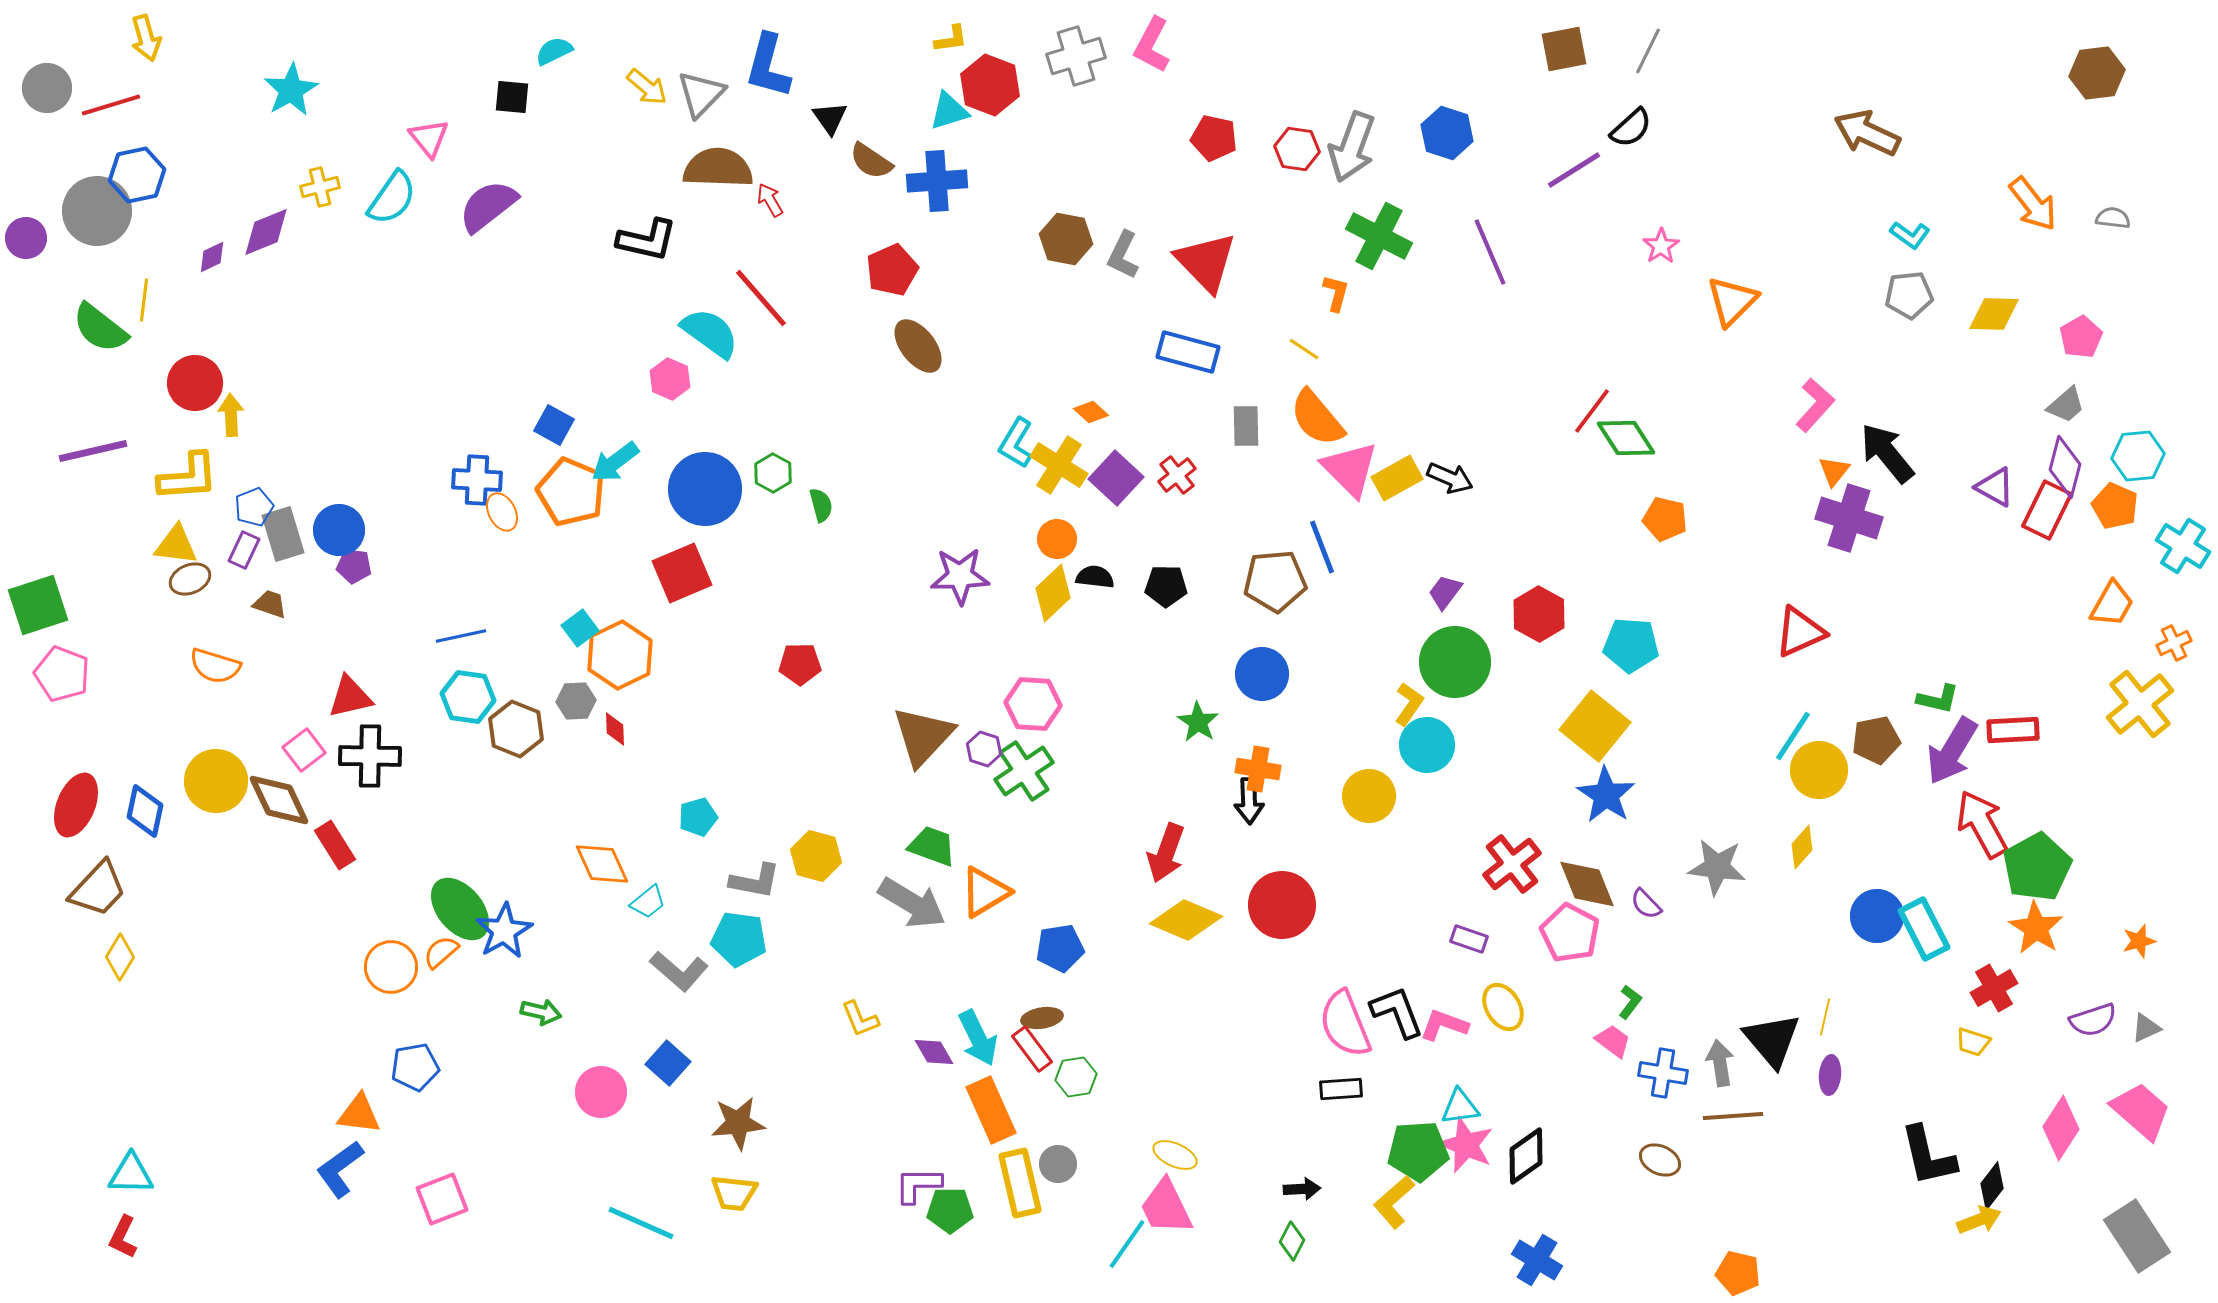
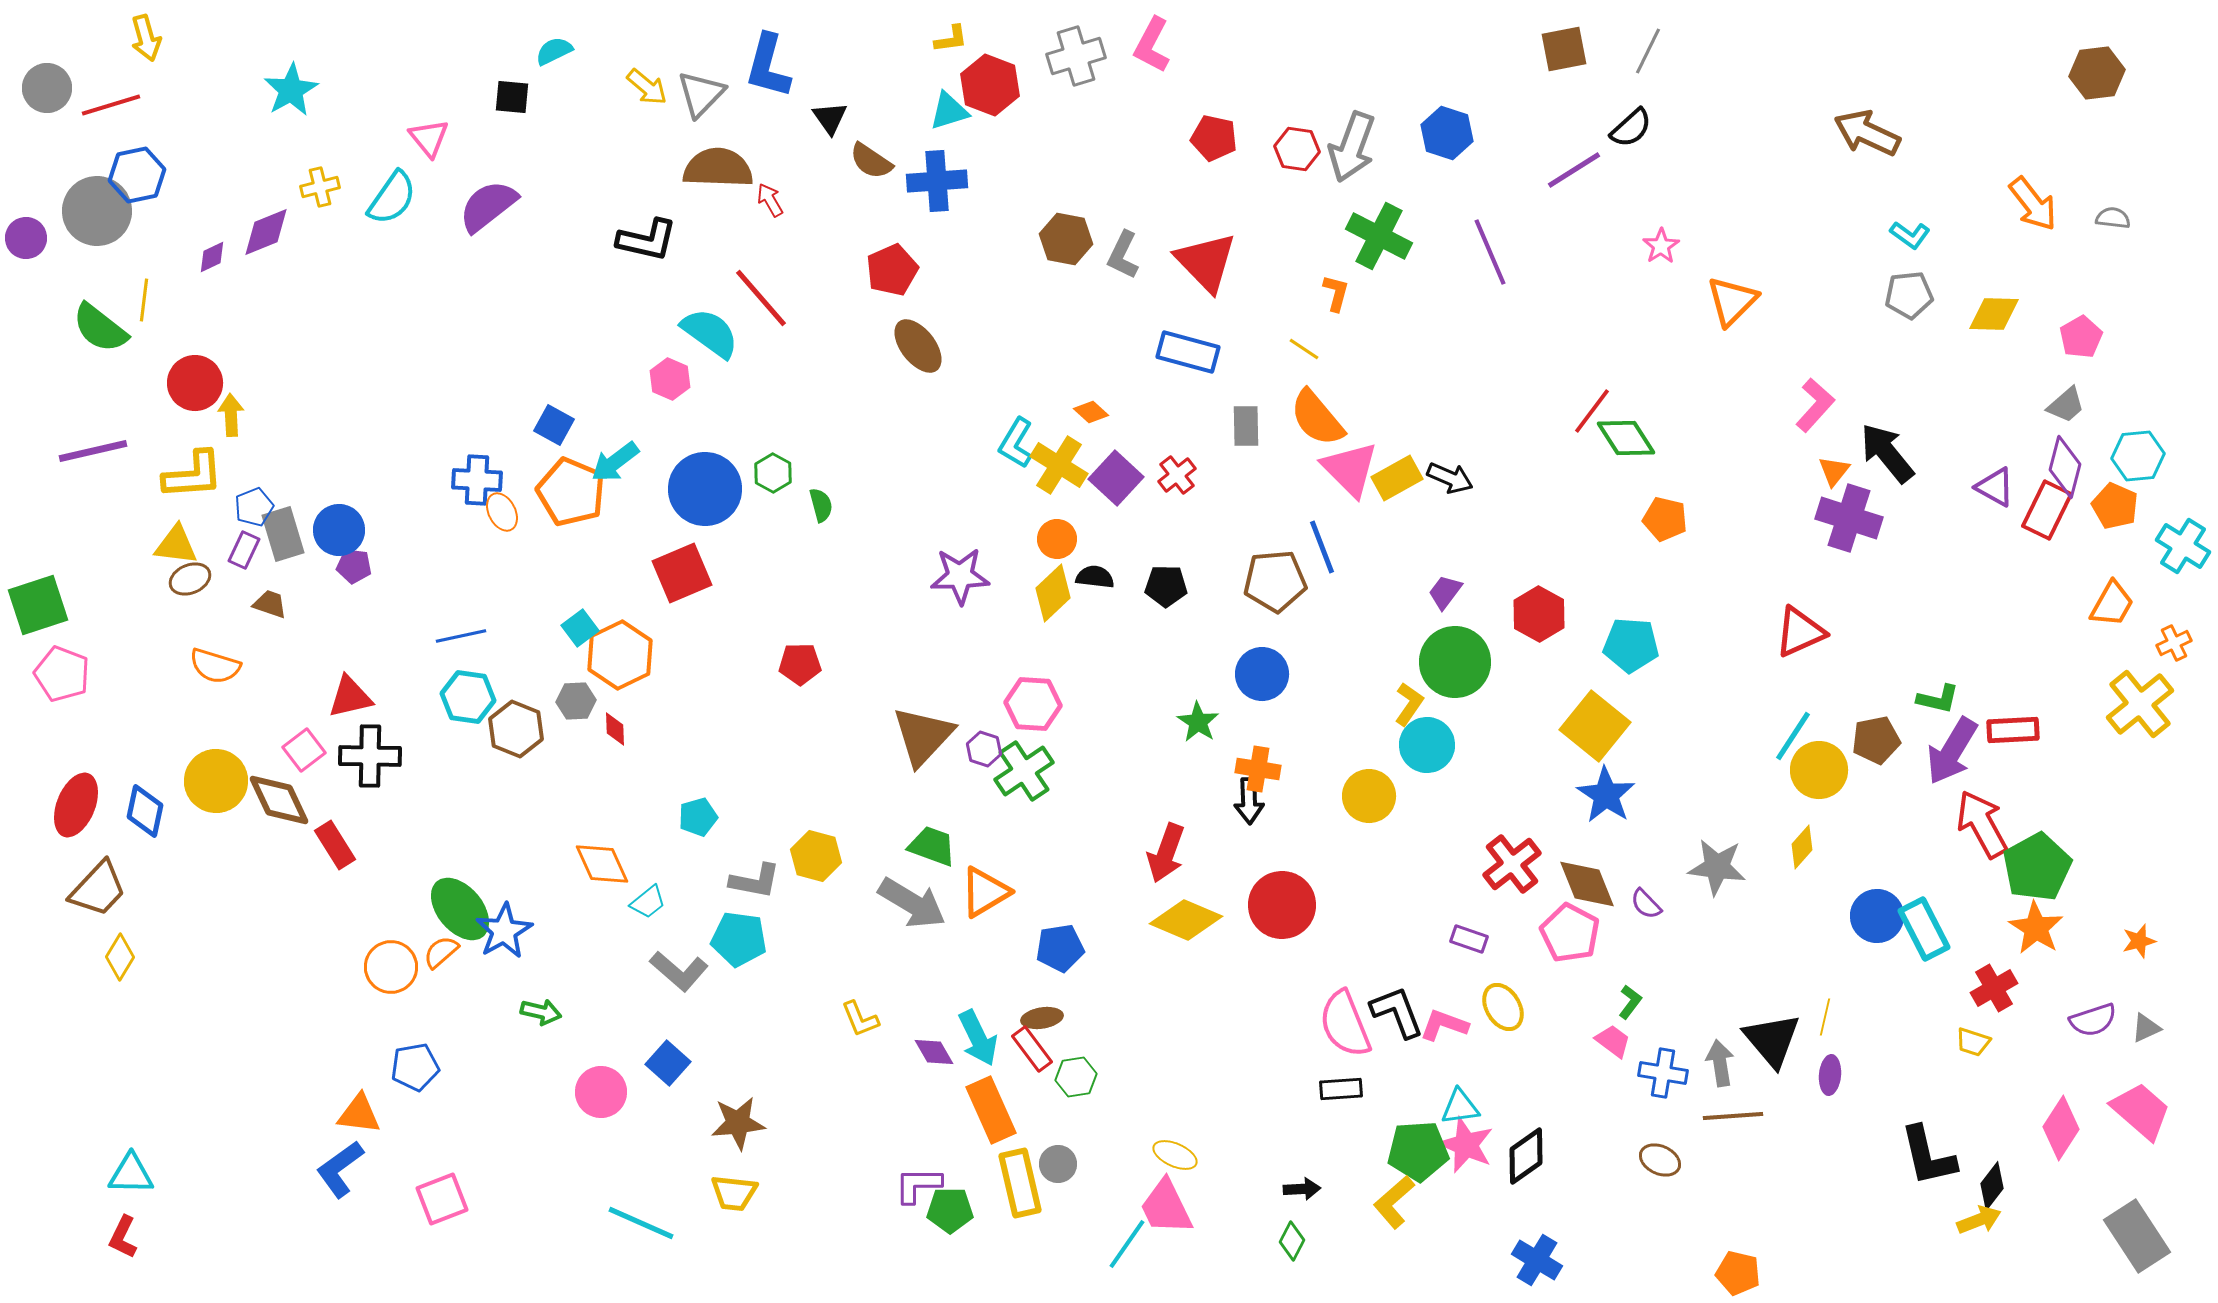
yellow L-shape at (188, 477): moved 5 px right, 2 px up
